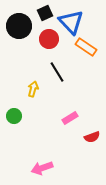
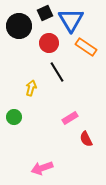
blue triangle: moved 2 px up; rotated 12 degrees clockwise
red circle: moved 4 px down
yellow arrow: moved 2 px left, 1 px up
green circle: moved 1 px down
red semicircle: moved 6 px left, 2 px down; rotated 84 degrees clockwise
